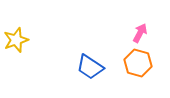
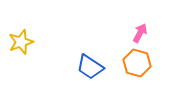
yellow star: moved 5 px right, 2 px down
orange hexagon: moved 1 px left
